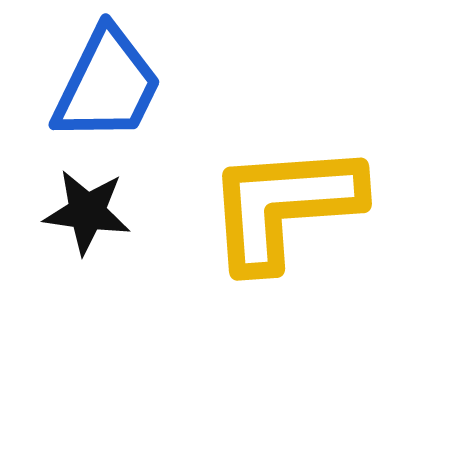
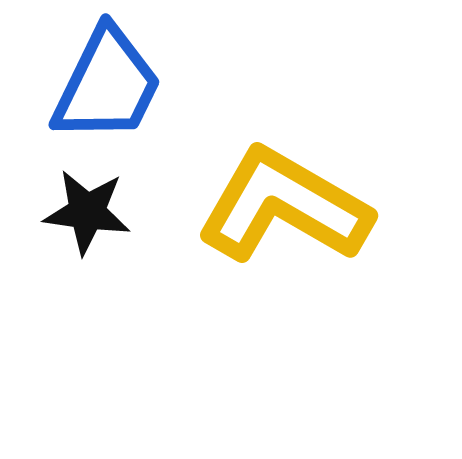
yellow L-shape: rotated 34 degrees clockwise
